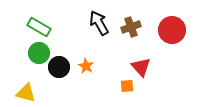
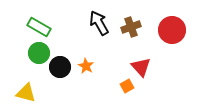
black circle: moved 1 px right
orange square: rotated 24 degrees counterclockwise
